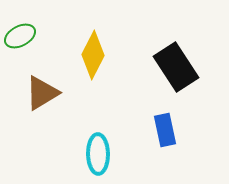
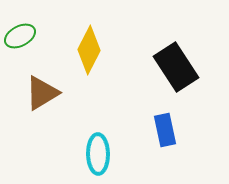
yellow diamond: moved 4 px left, 5 px up
